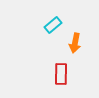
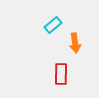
orange arrow: rotated 18 degrees counterclockwise
